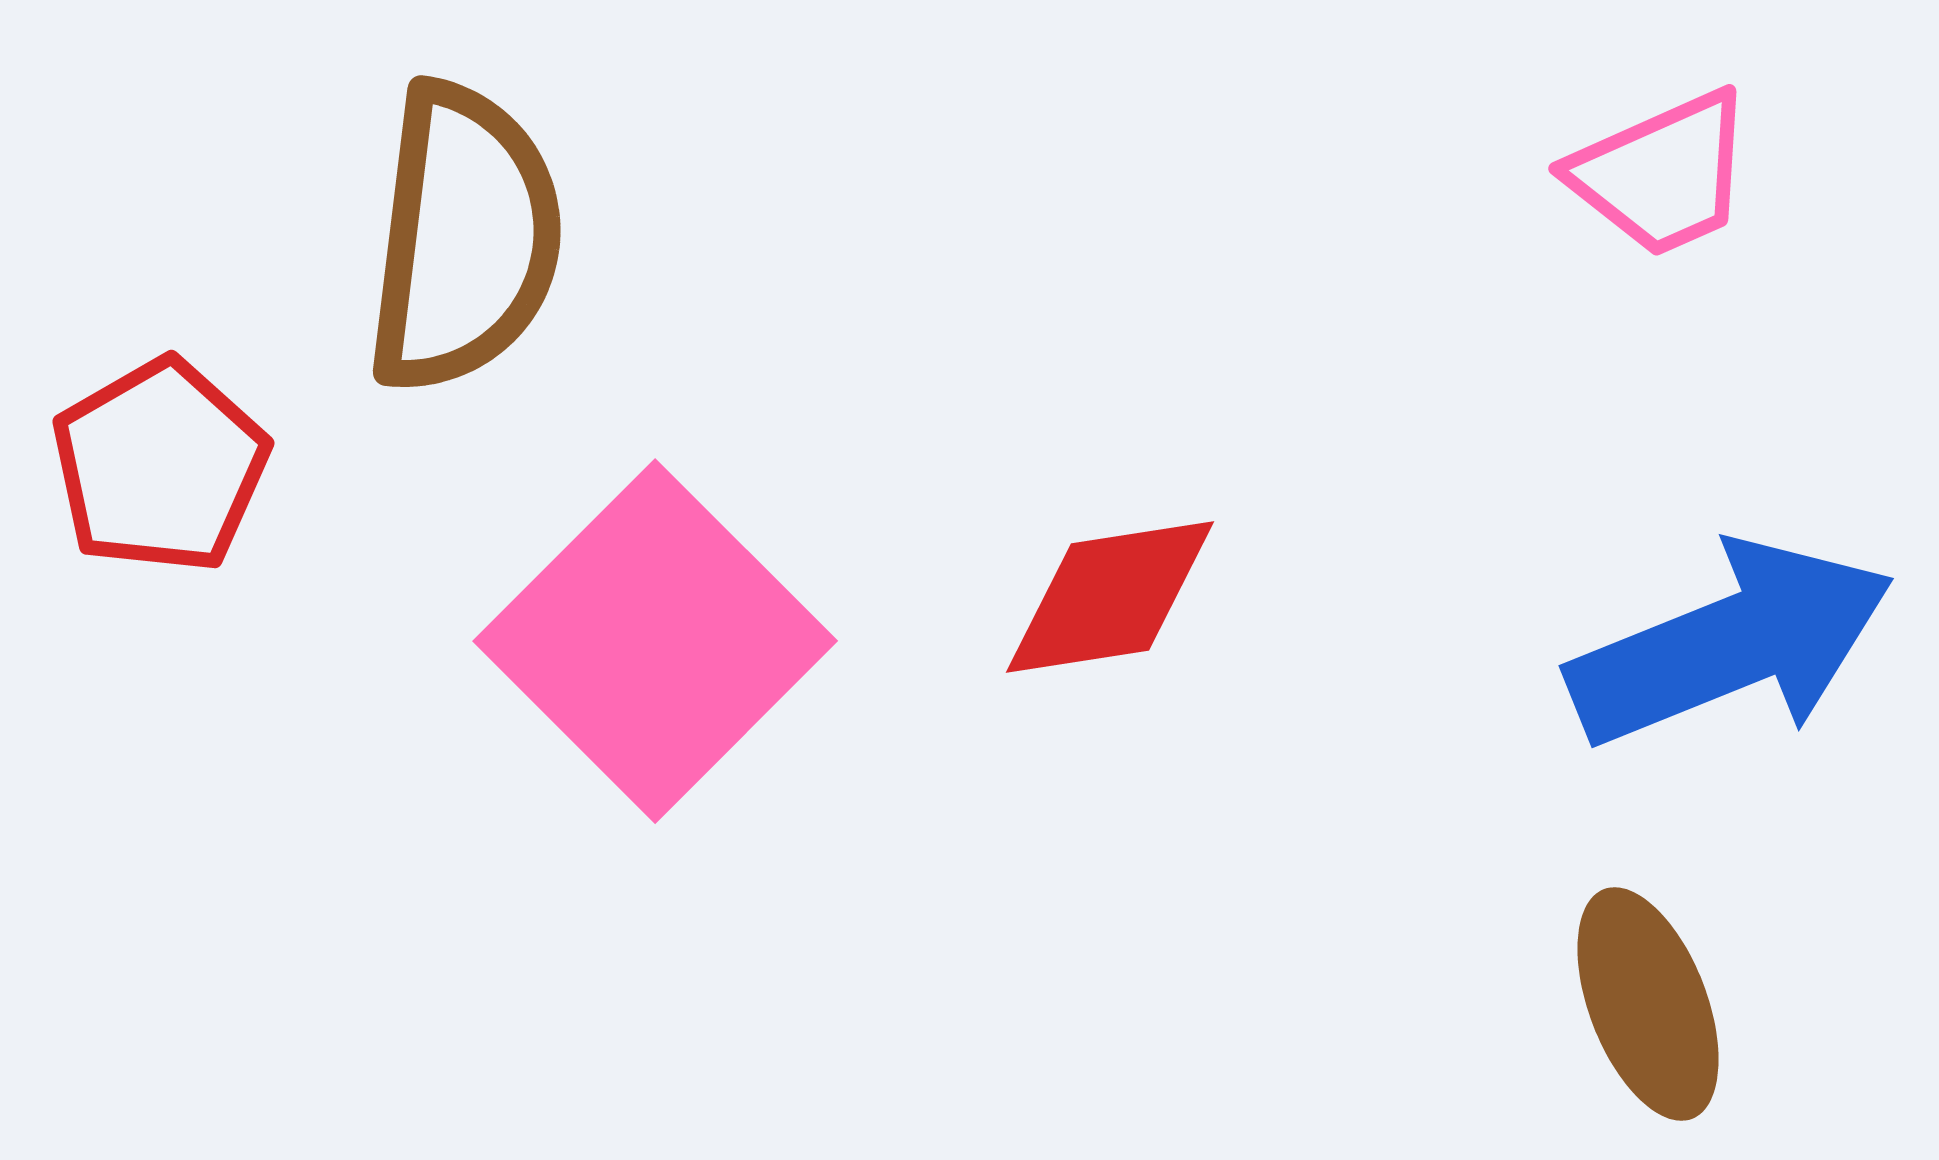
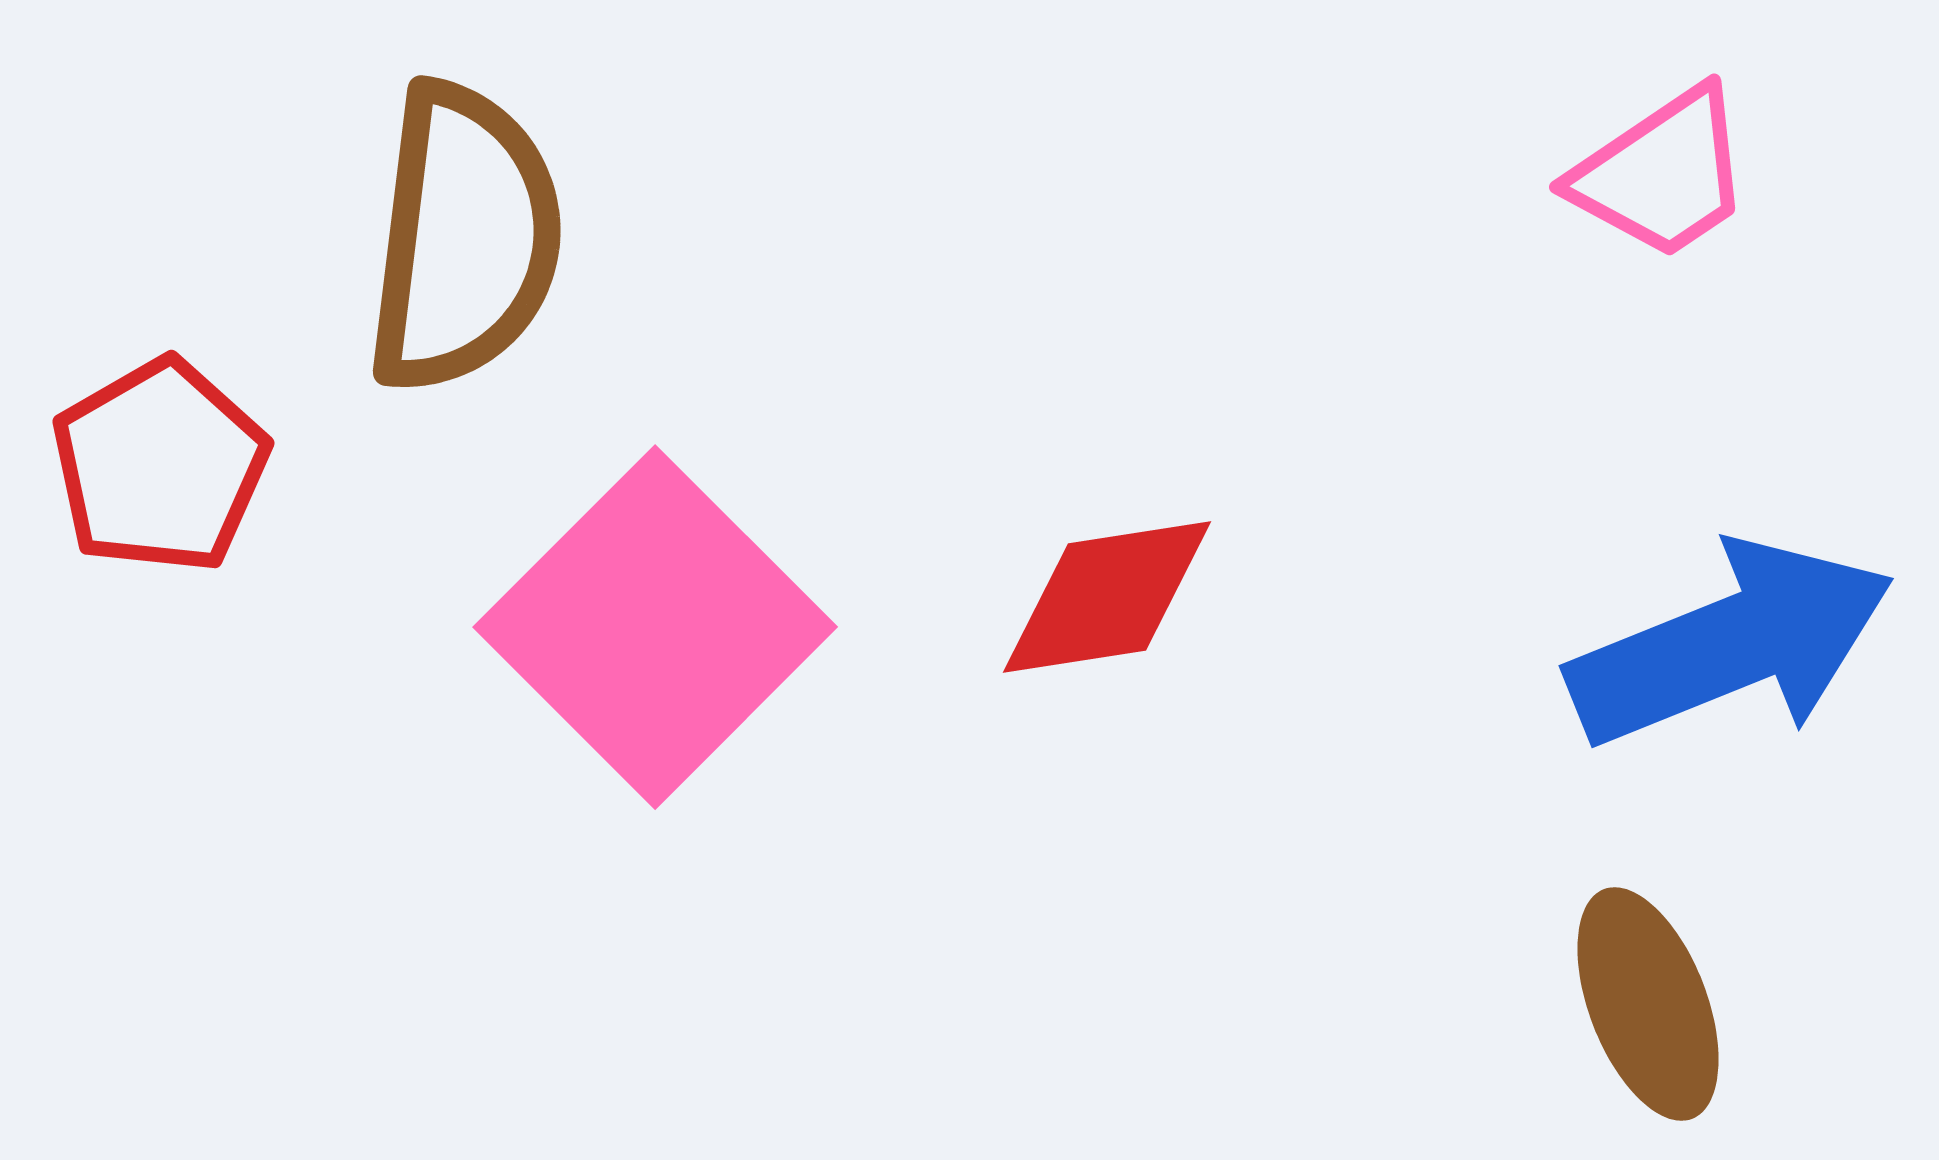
pink trapezoid: rotated 10 degrees counterclockwise
red diamond: moved 3 px left
pink square: moved 14 px up
